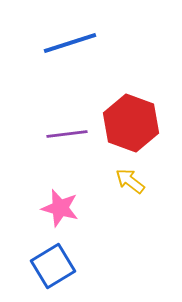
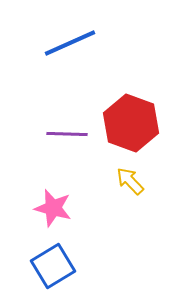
blue line: rotated 6 degrees counterclockwise
purple line: rotated 9 degrees clockwise
yellow arrow: rotated 8 degrees clockwise
pink star: moved 7 px left
